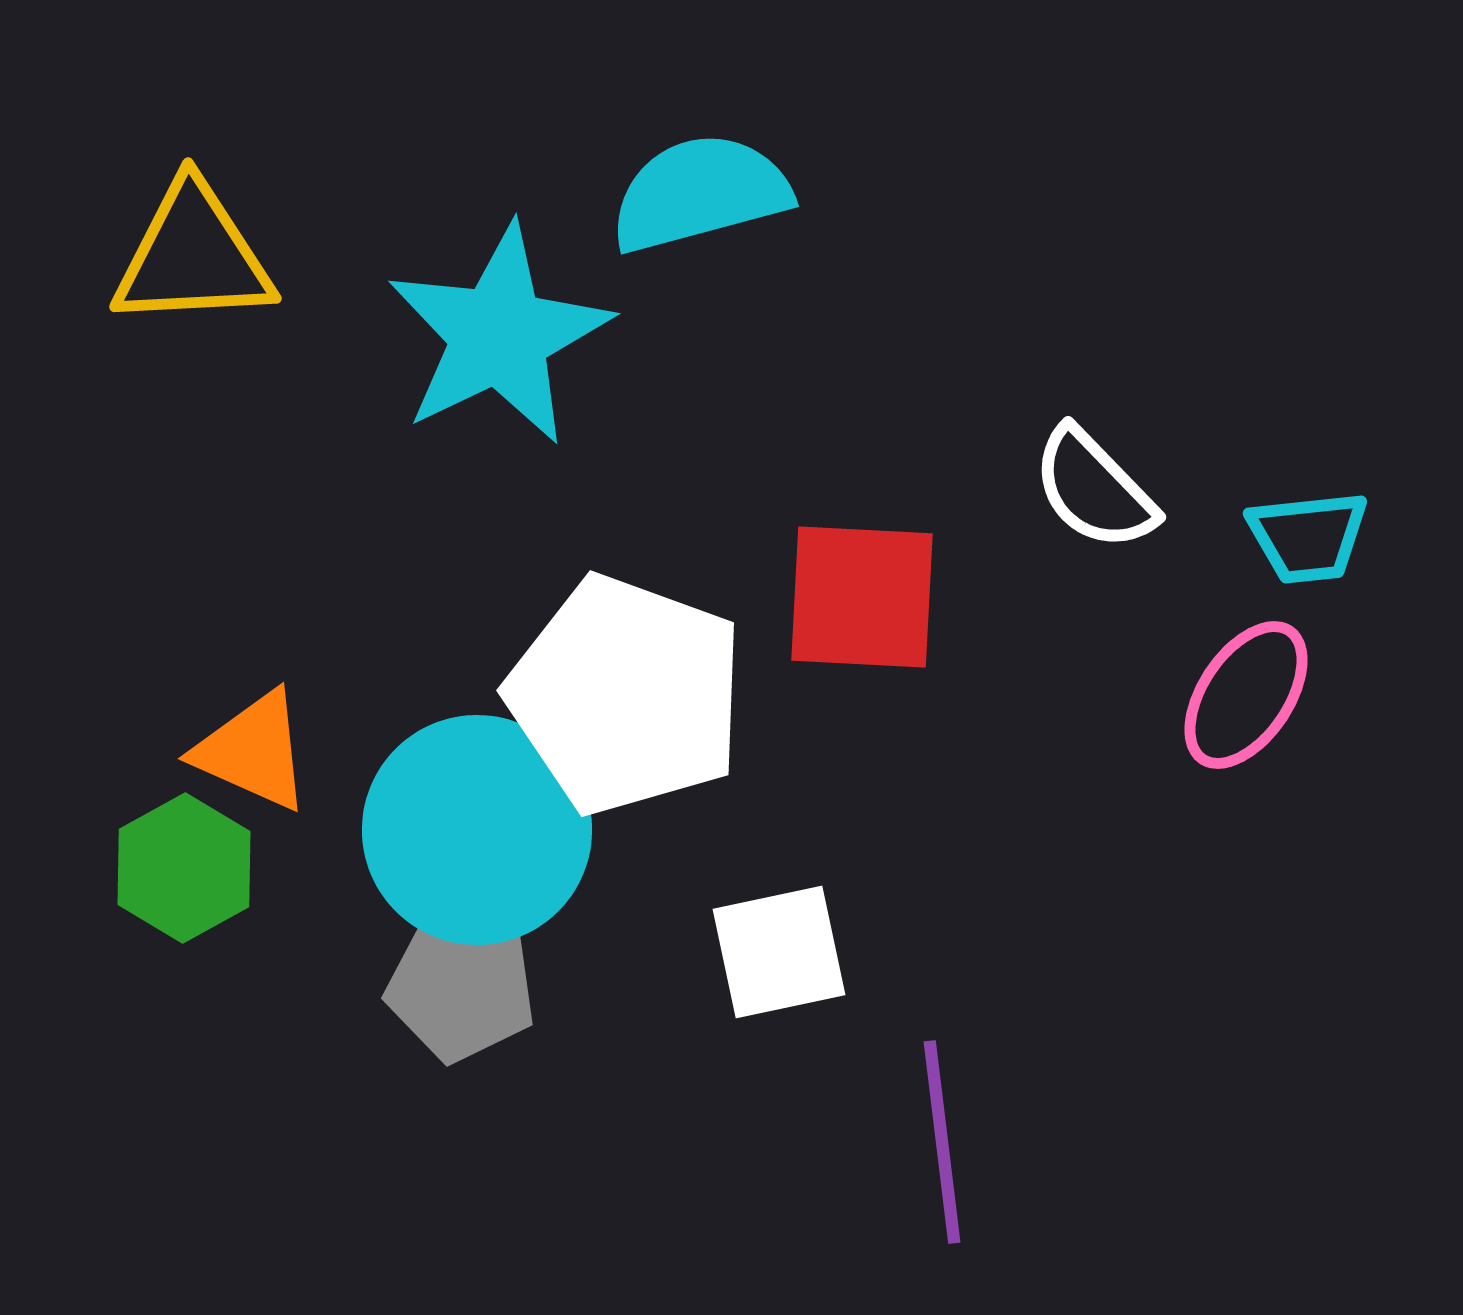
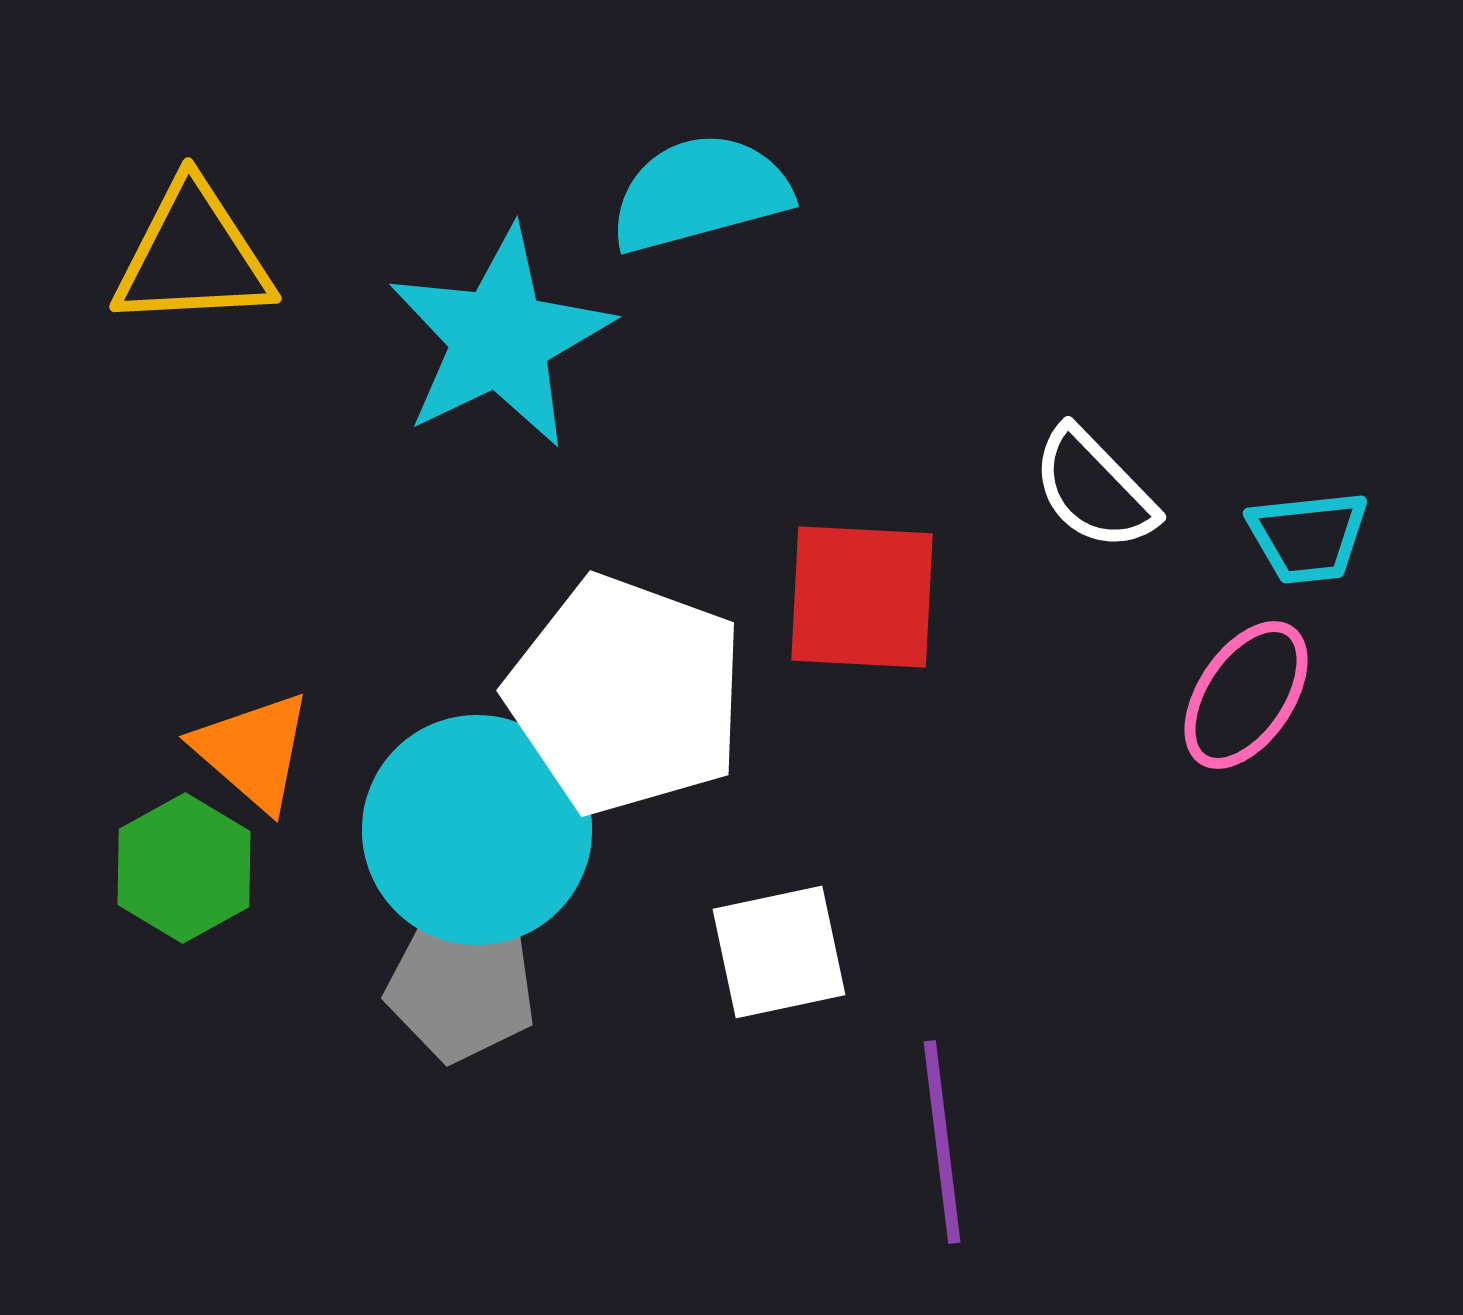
cyan star: moved 1 px right, 3 px down
orange triangle: rotated 17 degrees clockwise
